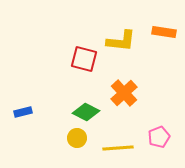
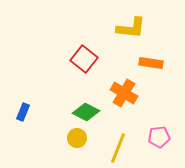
orange rectangle: moved 13 px left, 31 px down
yellow L-shape: moved 10 px right, 13 px up
red square: rotated 24 degrees clockwise
orange cross: rotated 16 degrees counterclockwise
blue rectangle: rotated 54 degrees counterclockwise
pink pentagon: rotated 15 degrees clockwise
yellow line: rotated 64 degrees counterclockwise
